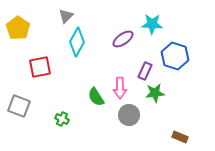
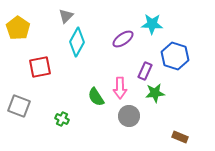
gray circle: moved 1 px down
